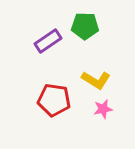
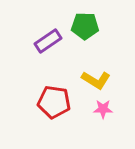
red pentagon: moved 2 px down
pink star: rotated 12 degrees clockwise
